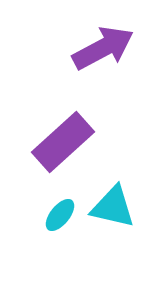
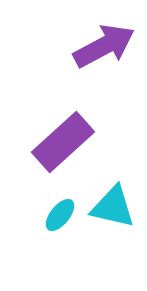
purple arrow: moved 1 px right, 2 px up
